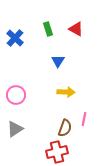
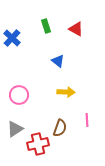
green rectangle: moved 2 px left, 3 px up
blue cross: moved 3 px left
blue triangle: rotated 24 degrees counterclockwise
pink circle: moved 3 px right
pink line: moved 3 px right, 1 px down; rotated 16 degrees counterclockwise
brown semicircle: moved 5 px left
red cross: moved 19 px left, 8 px up
